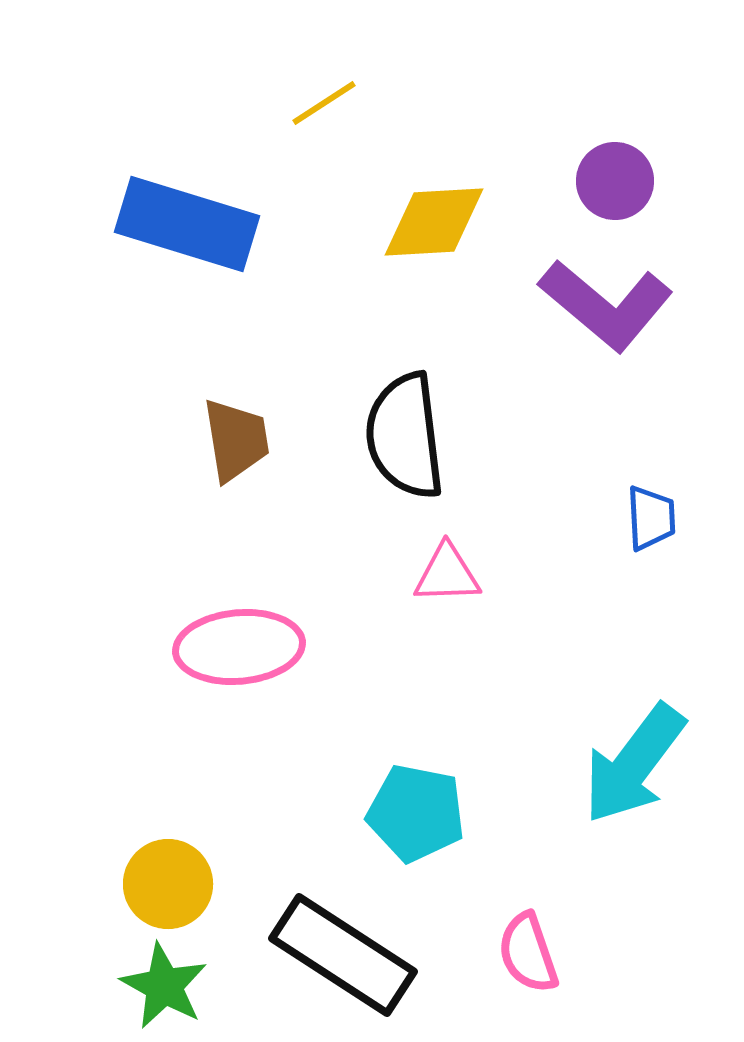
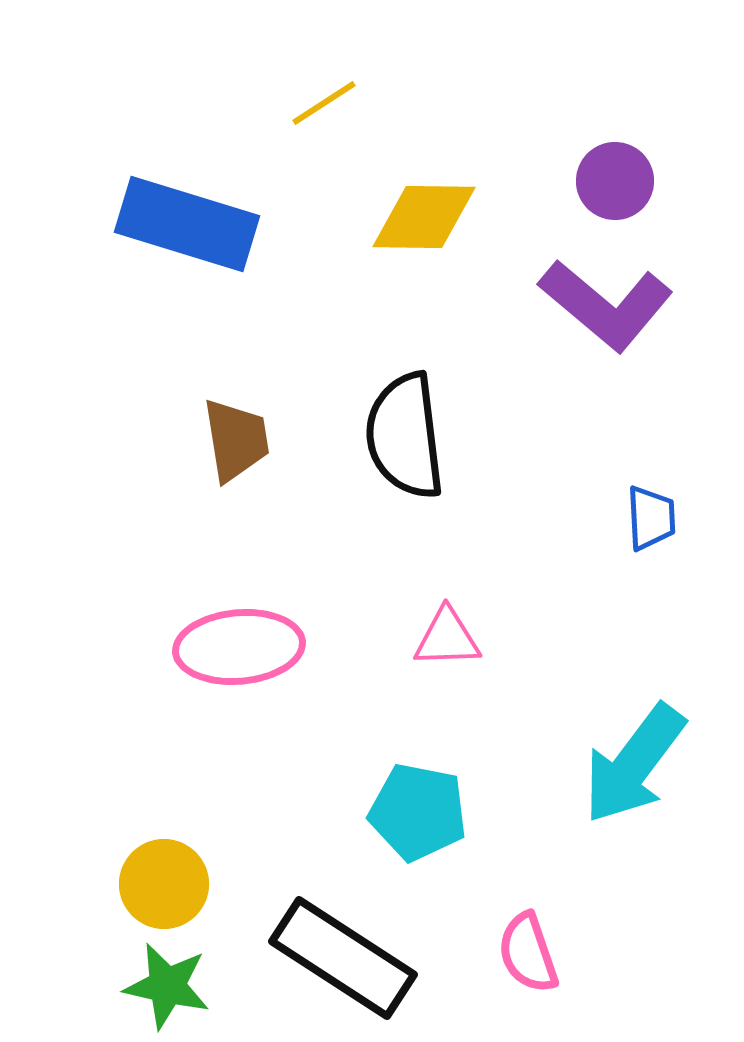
yellow diamond: moved 10 px left, 5 px up; rotated 4 degrees clockwise
pink triangle: moved 64 px down
cyan pentagon: moved 2 px right, 1 px up
yellow circle: moved 4 px left
black rectangle: moved 3 px down
green star: moved 3 px right; rotated 16 degrees counterclockwise
